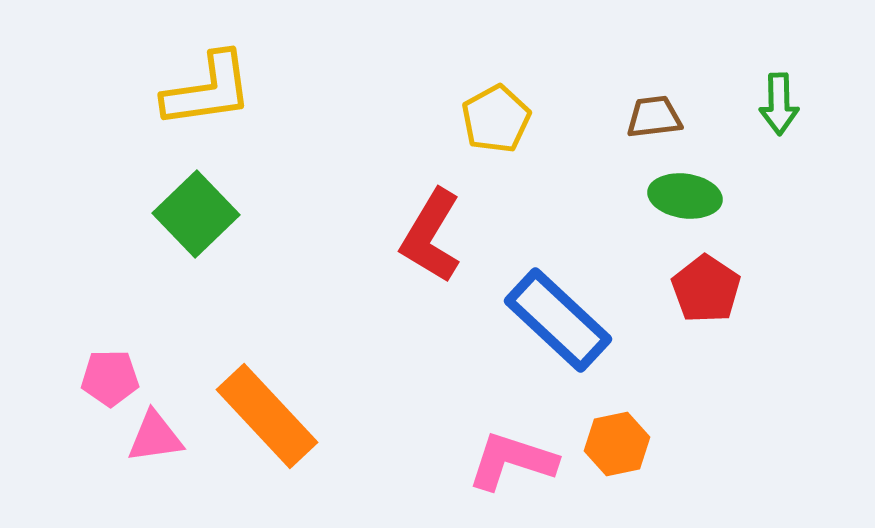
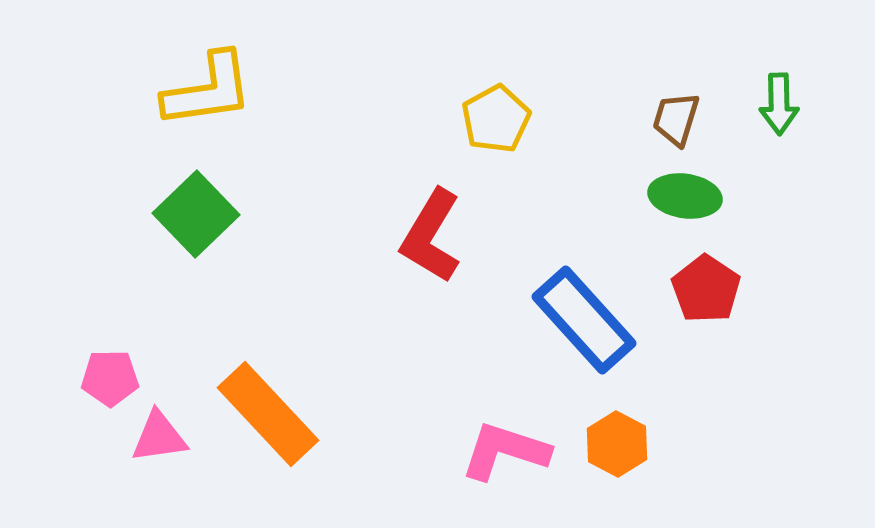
brown trapezoid: moved 22 px right, 2 px down; rotated 66 degrees counterclockwise
blue rectangle: moved 26 px right; rotated 5 degrees clockwise
orange rectangle: moved 1 px right, 2 px up
pink triangle: moved 4 px right
orange hexagon: rotated 20 degrees counterclockwise
pink L-shape: moved 7 px left, 10 px up
